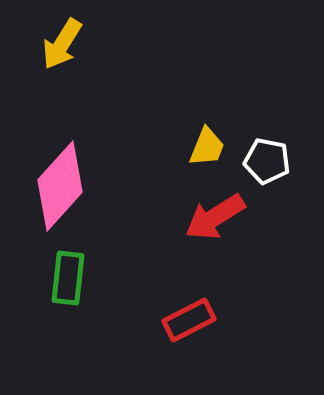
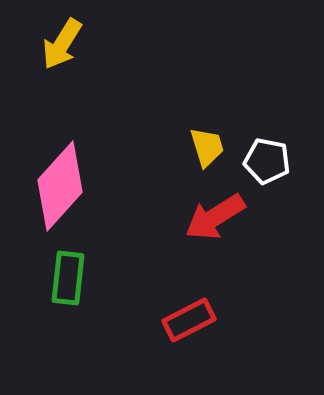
yellow trapezoid: rotated 39 degrees counterclockwise
